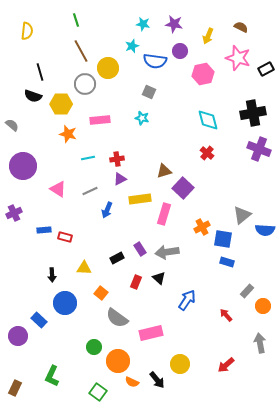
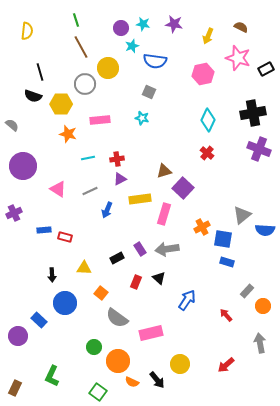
brown line at (81, 51): moved 4 px up
purple circle at (180, 51): moved 59 px left, 23 px up
cyan diamond at (208, 120): rotated 40 degrees clockwise
gray arrow at (167, 252): moved 3 px up
